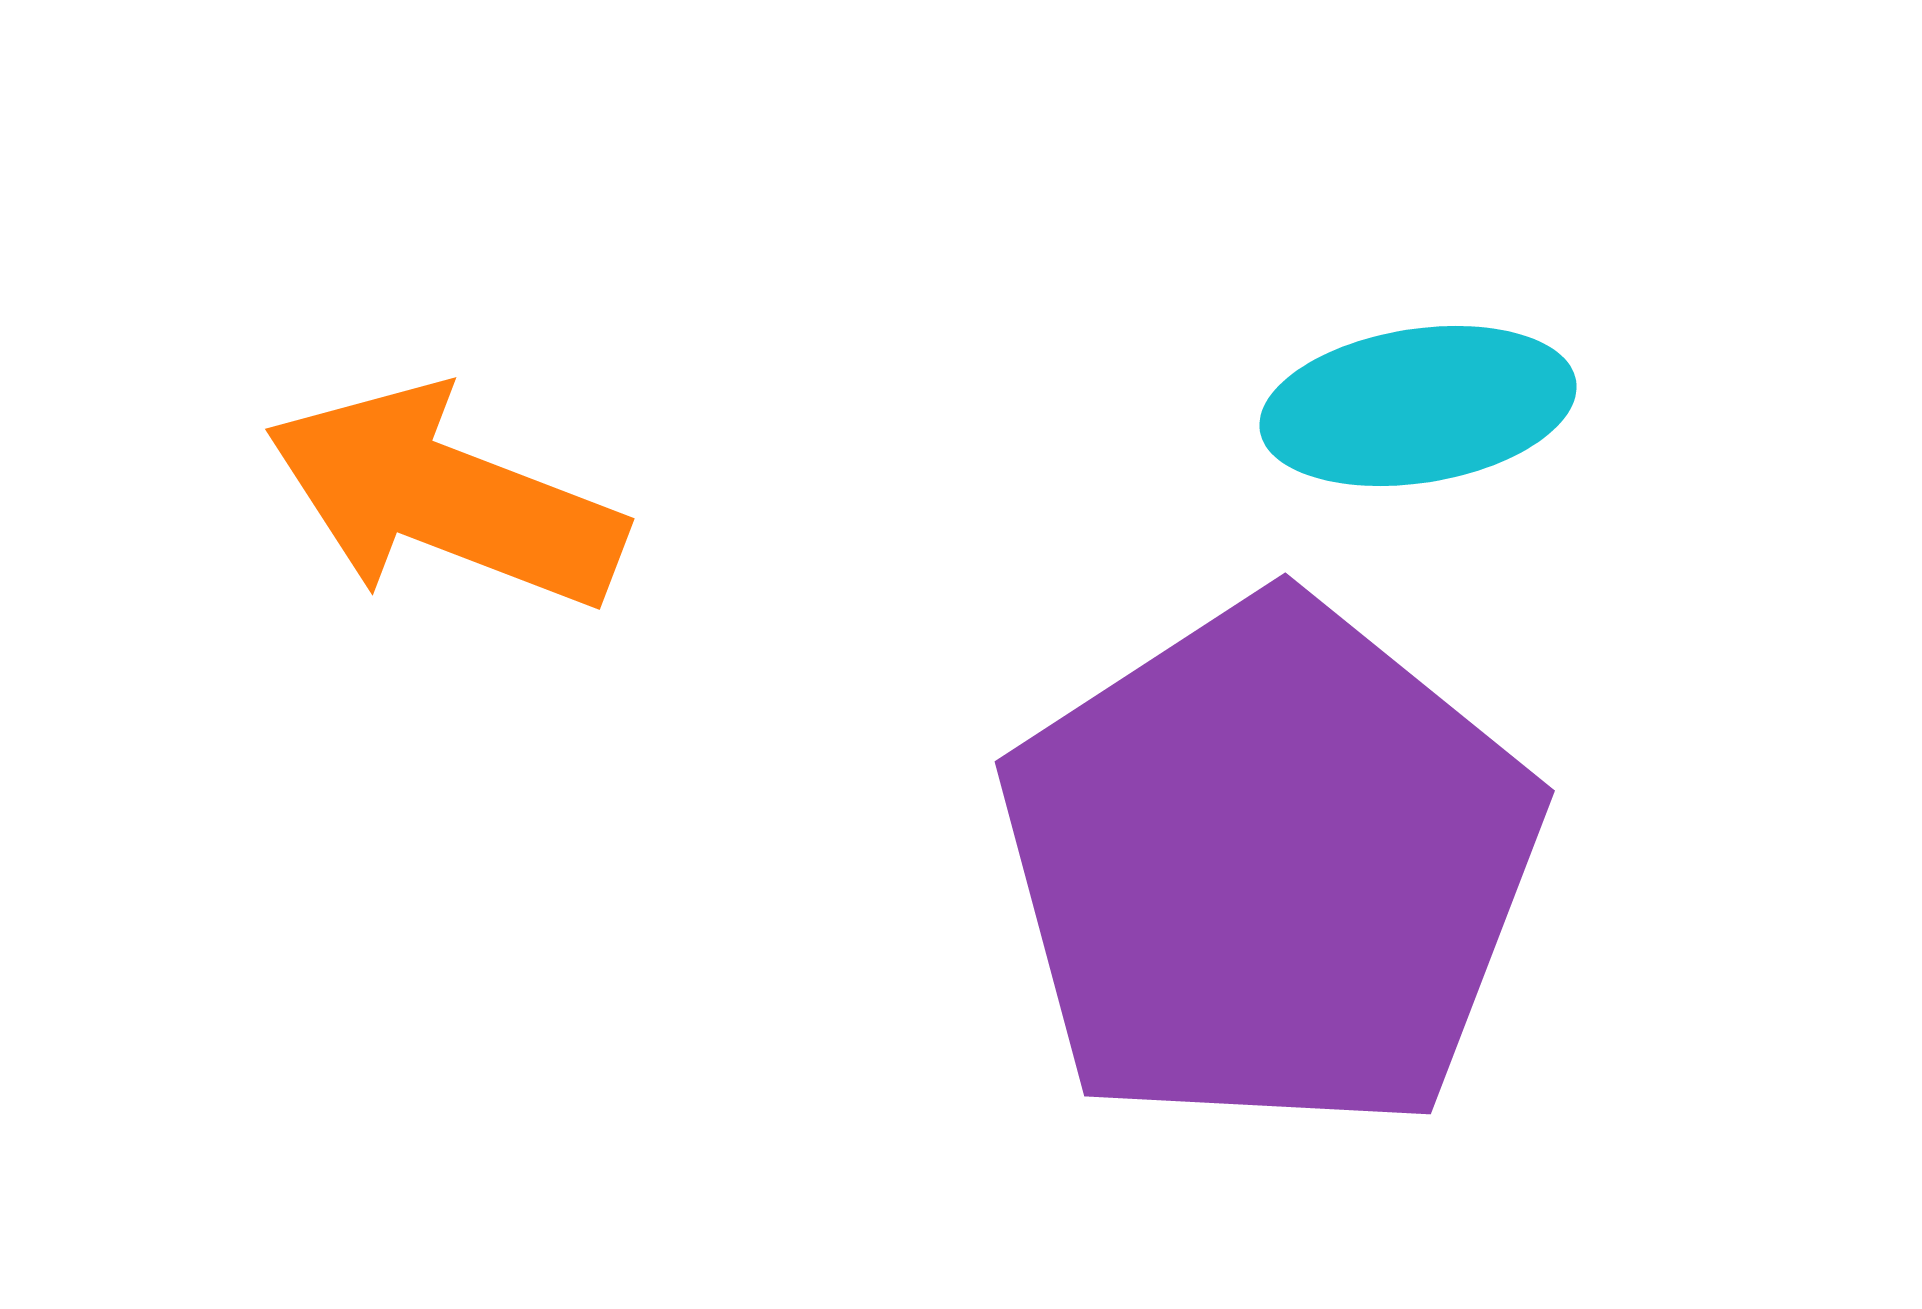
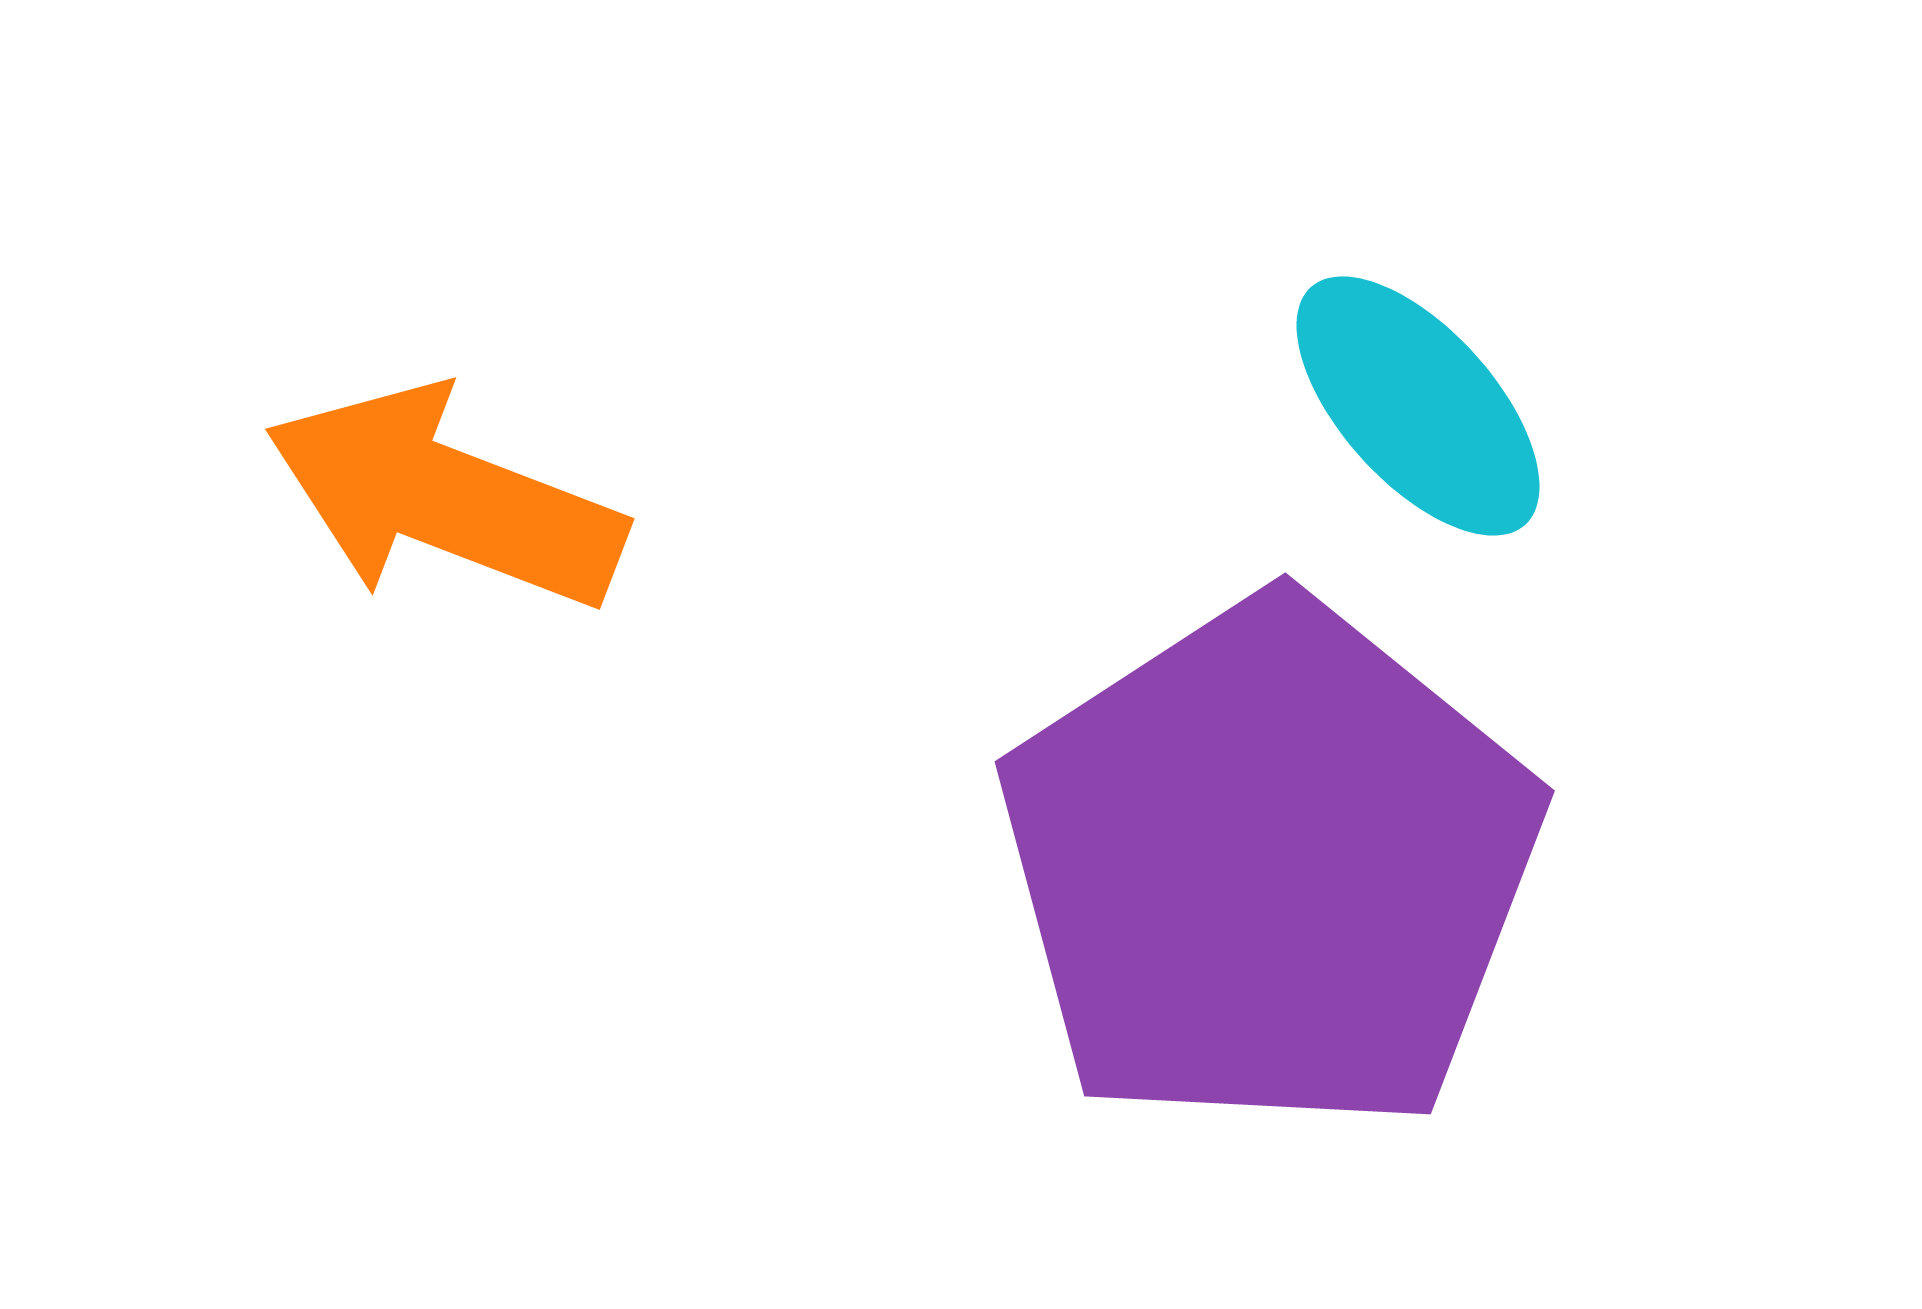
cyan ellipse: rotated 57 degrees clockwise
